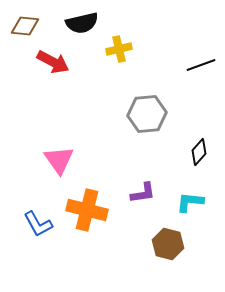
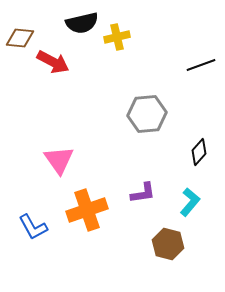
brown diamond: moved 5 px left, 12 px down
yellow cross: moved 2 px left, 12 px up
cyan L-shape: rotated 124 degrees clockwise
orange cross: rotated 33 degrees counterclockwise
blue L-shape: moved 5 px left, 3 px down
